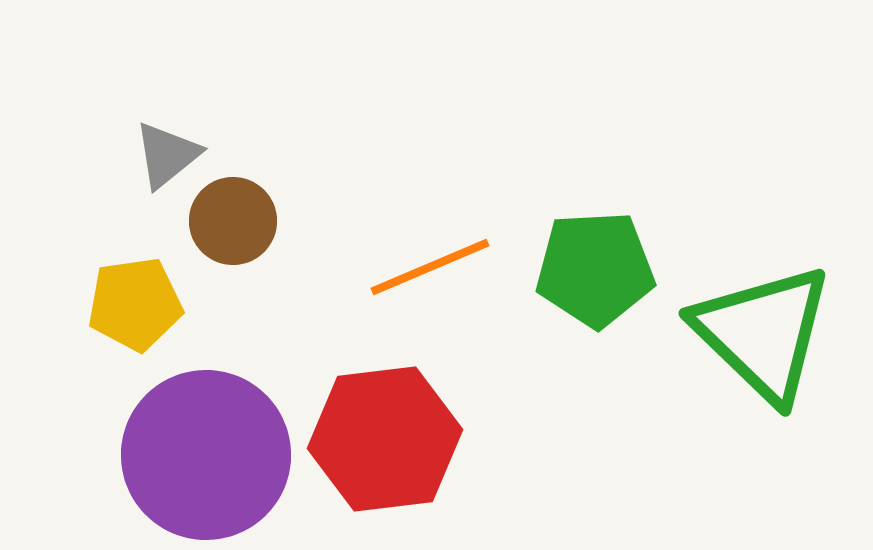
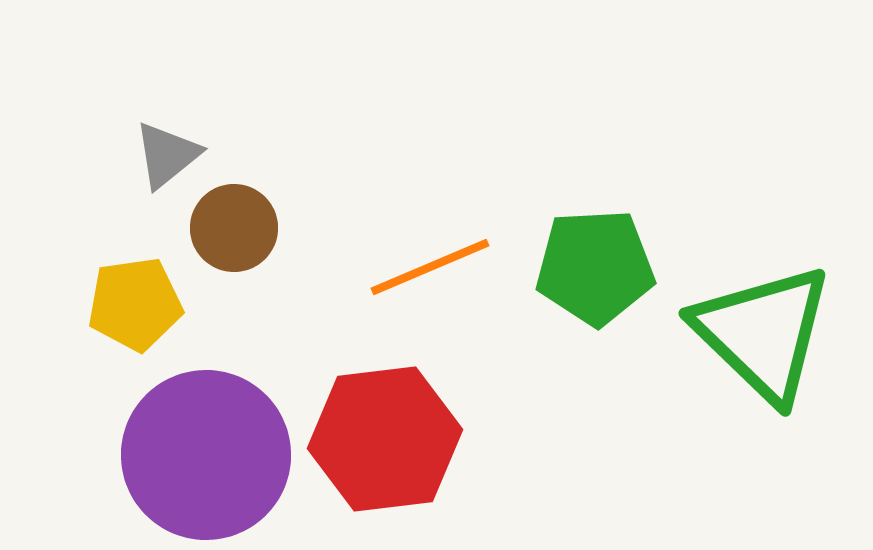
brown circle: moved 1 px right, 7 px down
green pentagon: moved 2 px up
